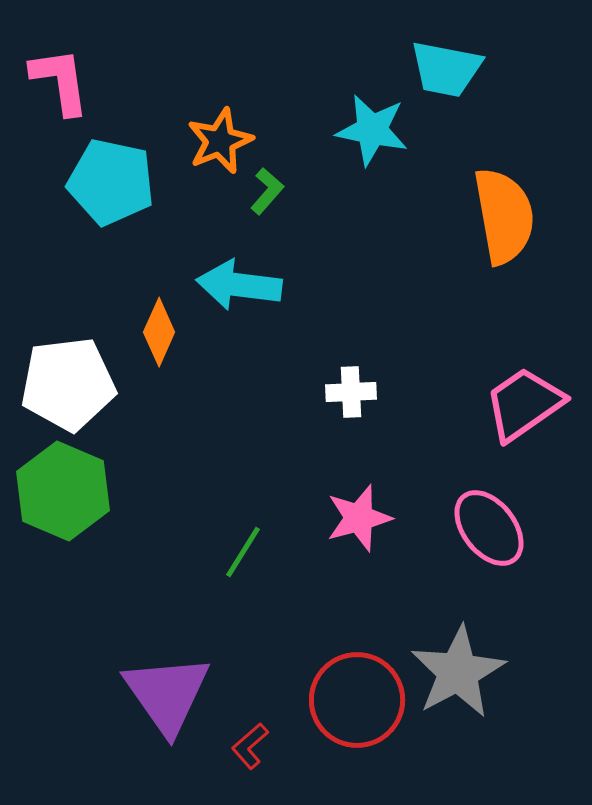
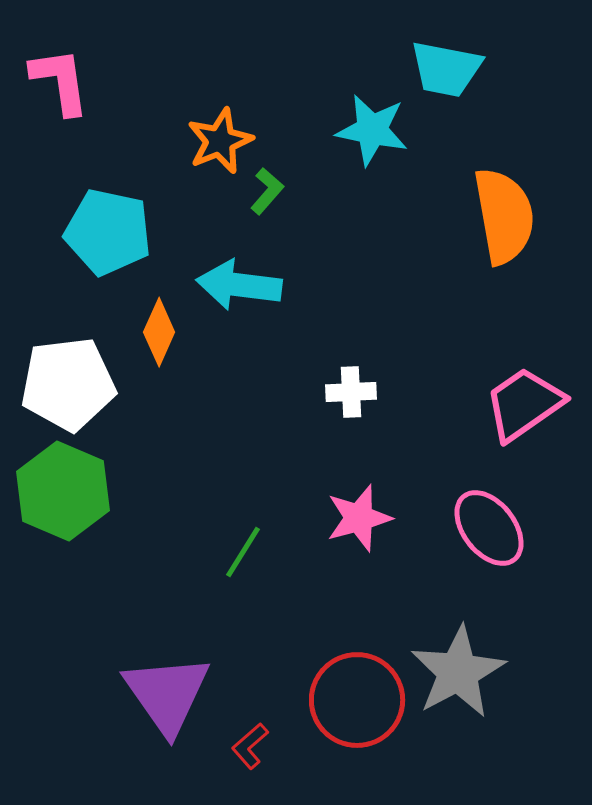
cyan pentagon: moved 3 px left, 50 px down
